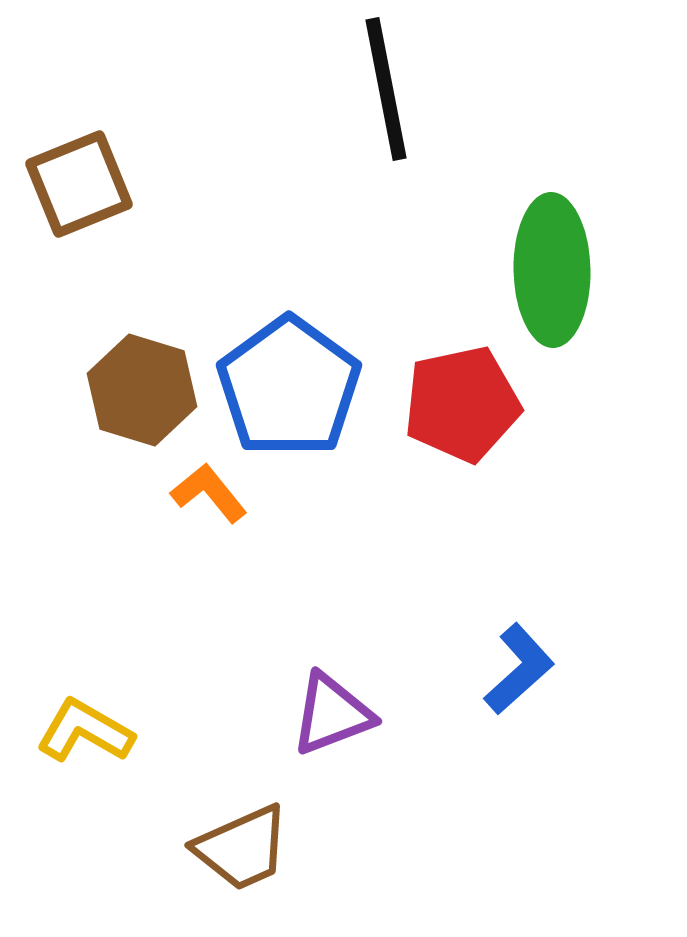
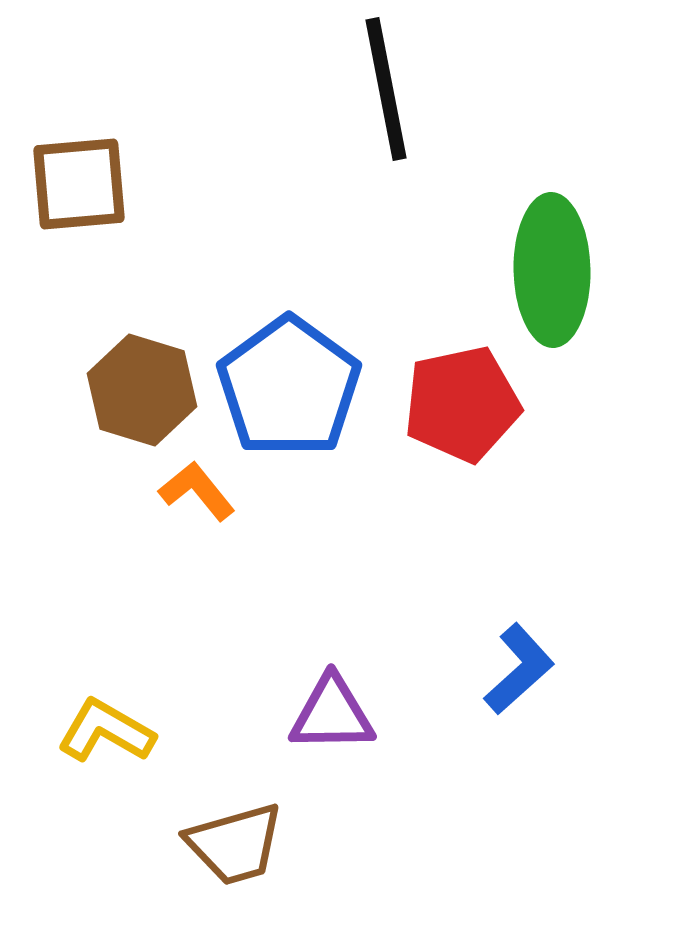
brown square: rotated 17 degrees clockwise
orange L-shape: moved 12 px left, 2 px up
purple triangle: rotated 20 degrees clockwise
yellow L-shape: moved 21 px right
brown trapezoid: moved 7 px left, 4 px up; rotated 8 degrees clockwise
